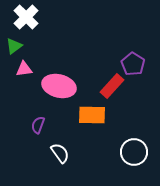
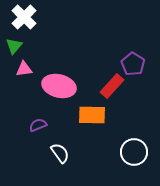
white cross: moved 2 px left
green triangle: rotated 12 degrees counterclockwise
purple semicircle: rotated 48 degrees clockwise
